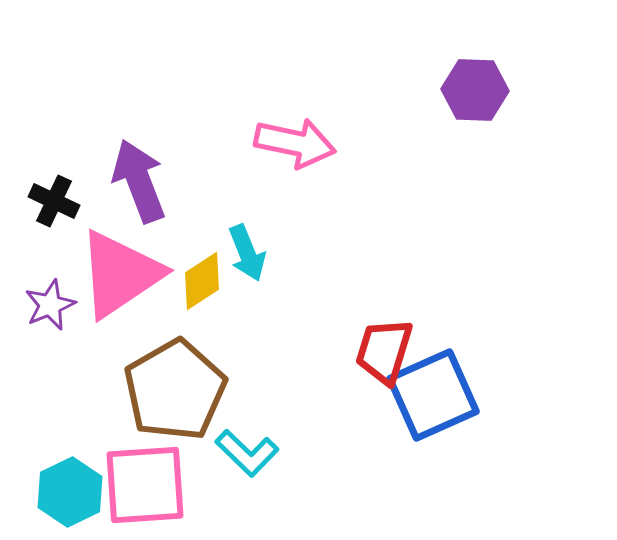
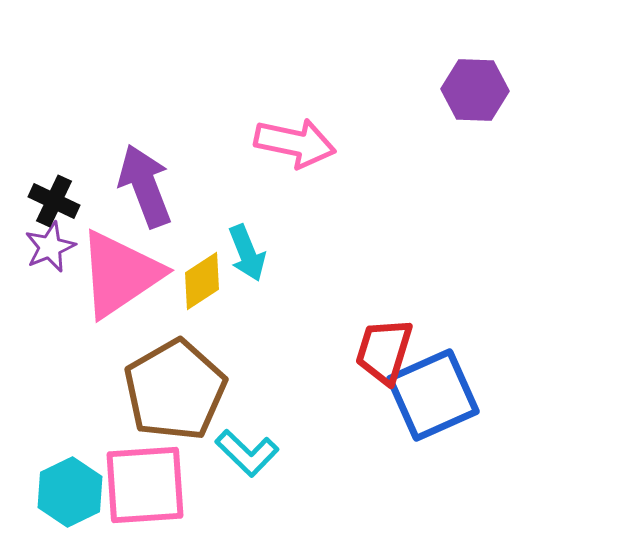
purple arrow: moved 6 px right, 5 px down
purple star: moved 58 px up
